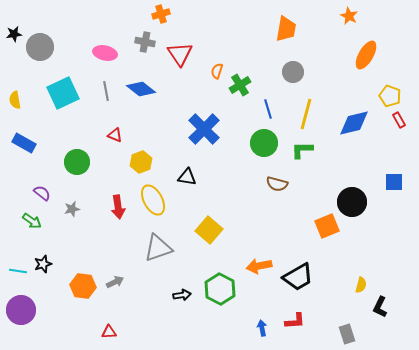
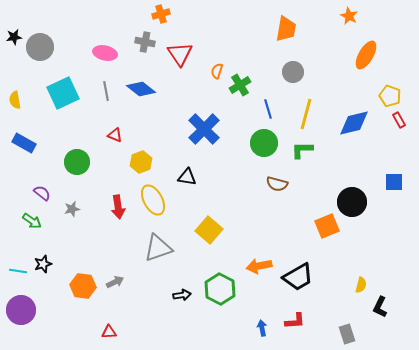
black star at (14, 34): moved 3 px down
